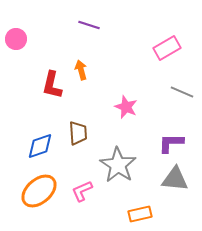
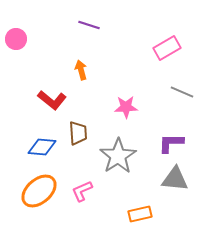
red L-shape: moved 15 px down; rotated 64 degrees counterclockwise
pink star: rotated 25 degrees counterclockwise
blue diamond: moved 2 px right, 1 px down; rotated 24 degrees clockwise
gray star: moved 9 px up; rotated 6 degrees clockwise
